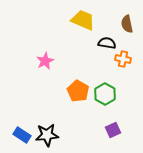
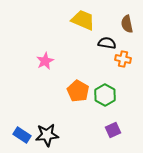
green hexagon: moved 1 px down
